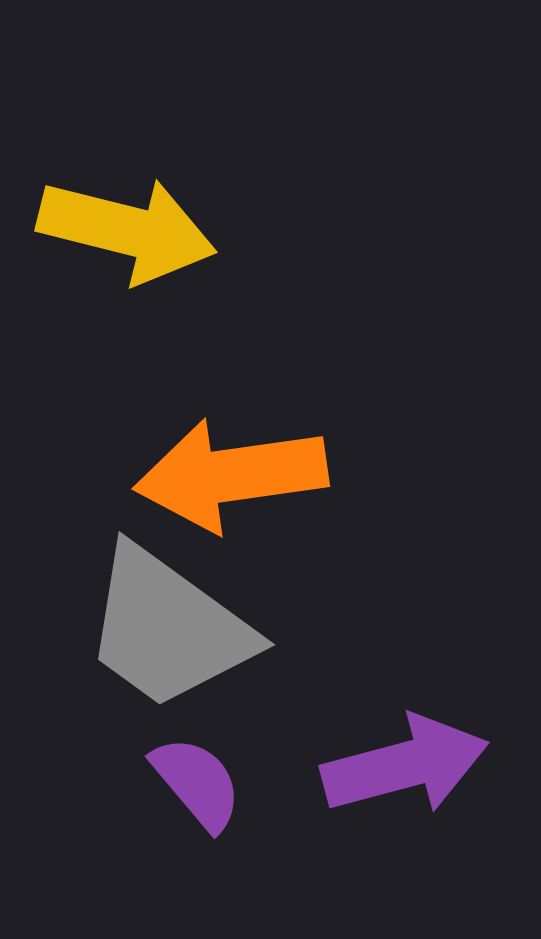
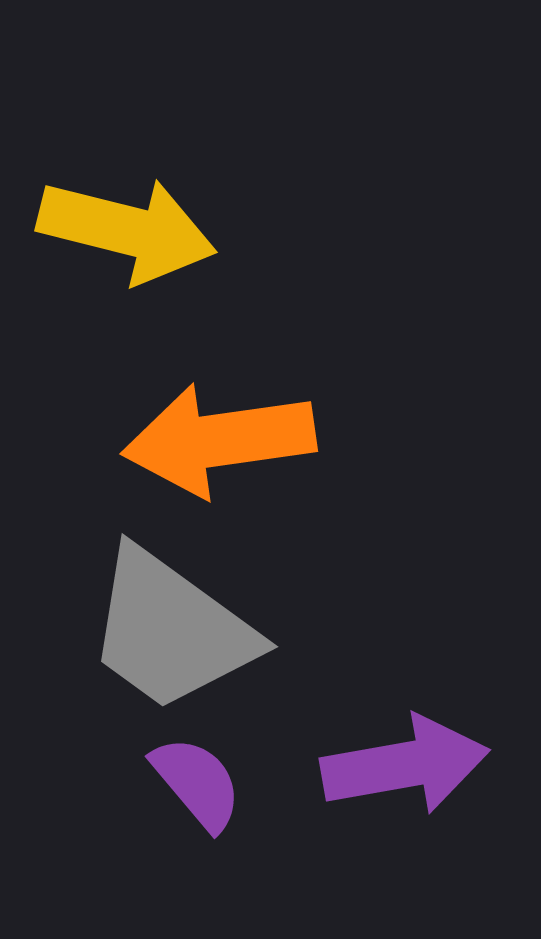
orange arrow: moved 12 px left, 35 px up
gray trapezoid: moved 3 px right, 2 px down
purple arrow: rotated 5 degrees clockwise
